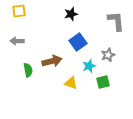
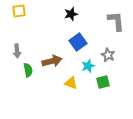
gray arrow: moved 10 px down; rotated 96 degrees counterclockwise
gray star: rotated 24 degrees counterclockwise
cyan star: moved 1 px left
